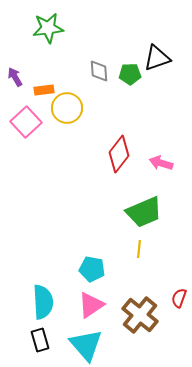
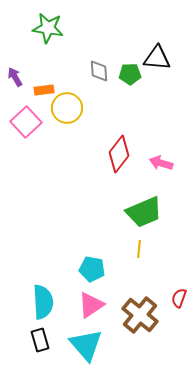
green star: rotated 16 degrees clockwise
black triangle: rotated 24 degrees clockwise
